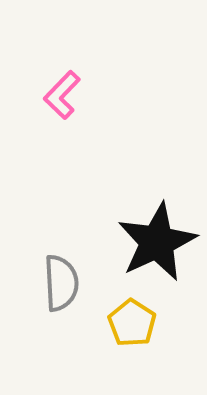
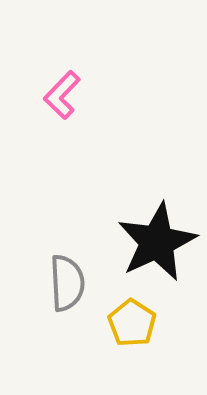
gray semicircle: moved 6 px right
